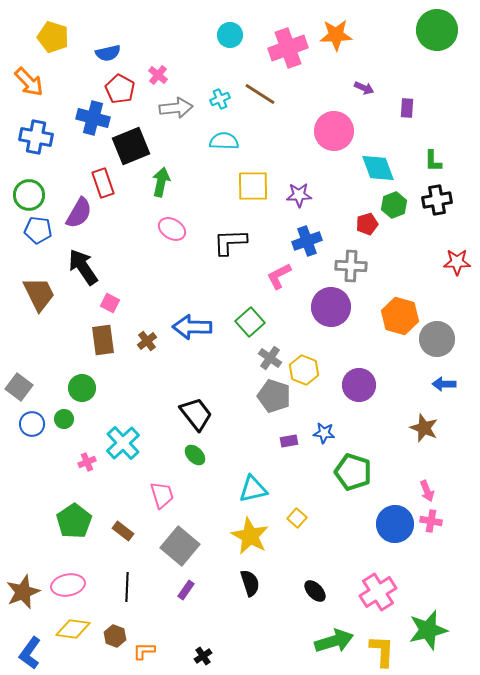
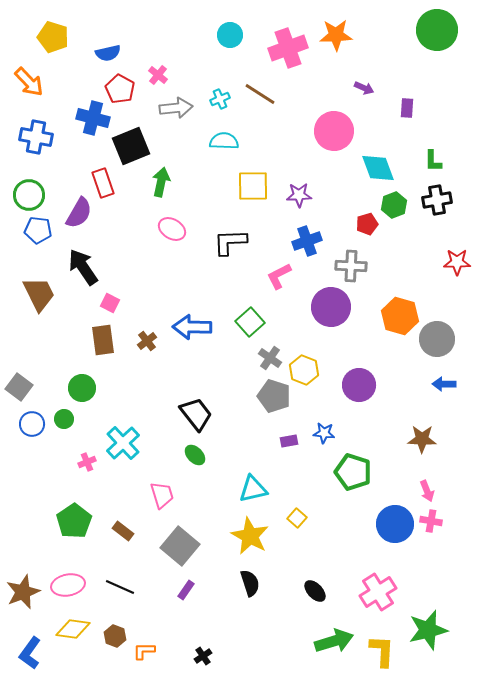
brown star at (424, 428): moved 2 px left, 11 px down; rotated 20 degrees counterclockwise
black line at (127, 587): moved 7 px left; rotated 68 degrees counterclockwise
